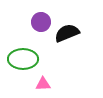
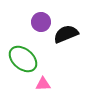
black semicircle: moved 1 px left, 1 px down
green ellipse: rotated 40 degrees clockwise
